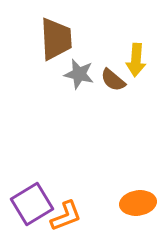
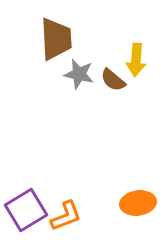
purple square: moved 6 px left, 6 px down
